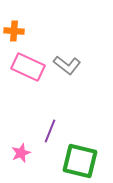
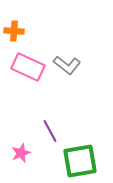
purple line: rotated 50 degrees counterclockwise
green square: rotated 24 degrees counterclockwise
